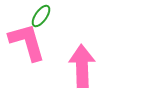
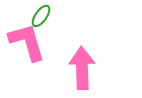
pink arrow: moved 2 px down
